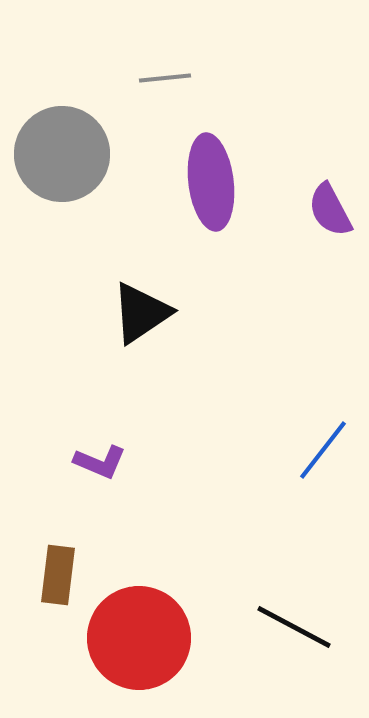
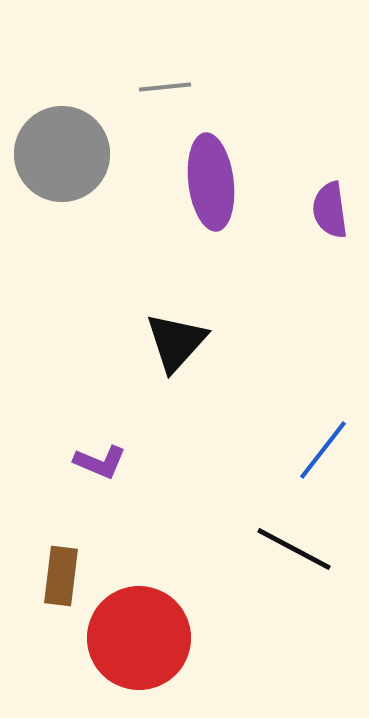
gray line: moved 9 px down
purple semicircle: rotated 20 degrees clockwise
black triangle: moved 35 px right, 29 px down; rotated 14 degrees counterclockwise
brown rectangle: moved 3 px right, 1 px down
black line: moved 78 px up
